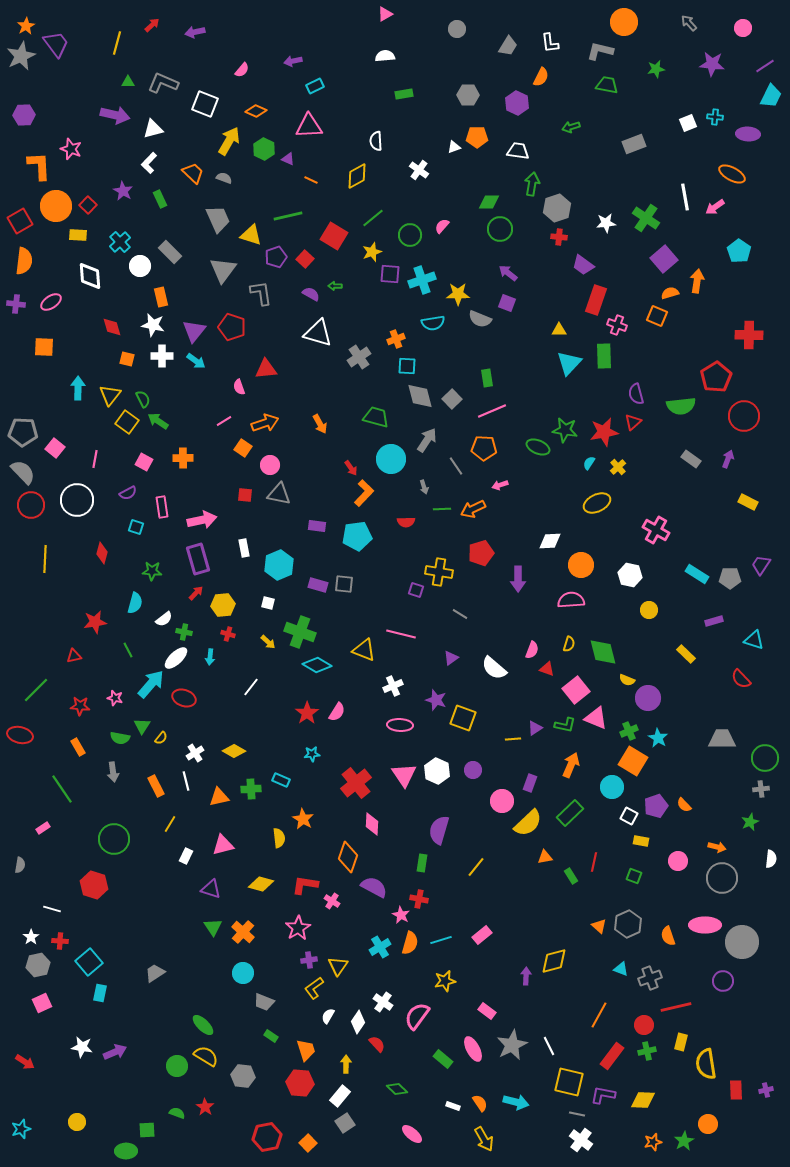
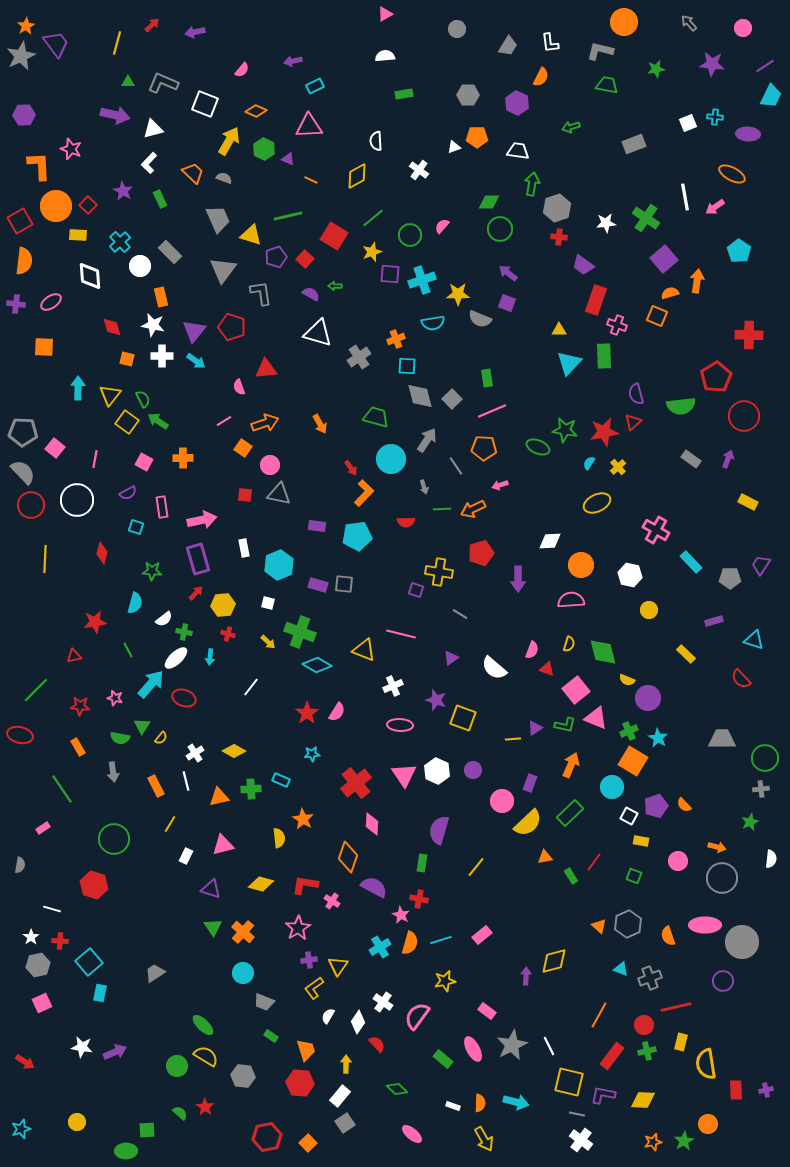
cyan rectangle at (697, 574): moved 6 px left, 12 px up; rotated 15 degrees clockwise
red line at (594, 862): rotated 24 degrees clockwise
orange semicircle at (480, 1103): rotated 36 degrees clockwise
green semicircle at (177, 1113): moved 3 px right; rotated 21 degrees clockwise
